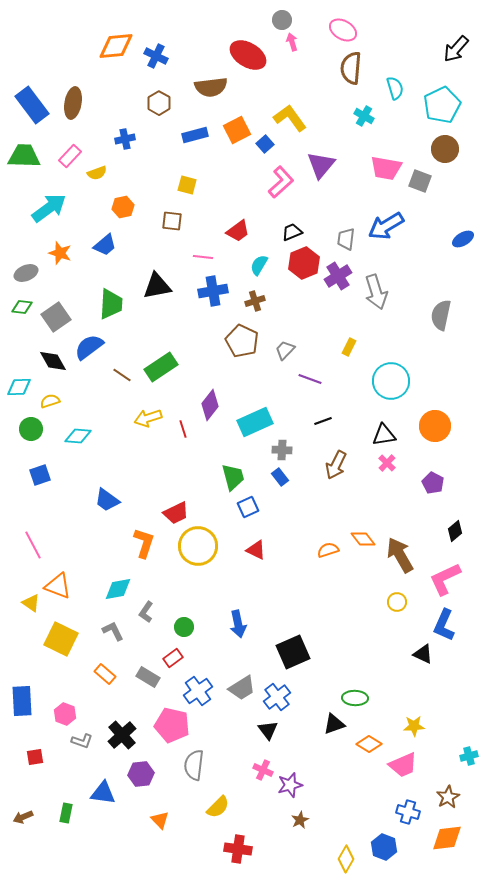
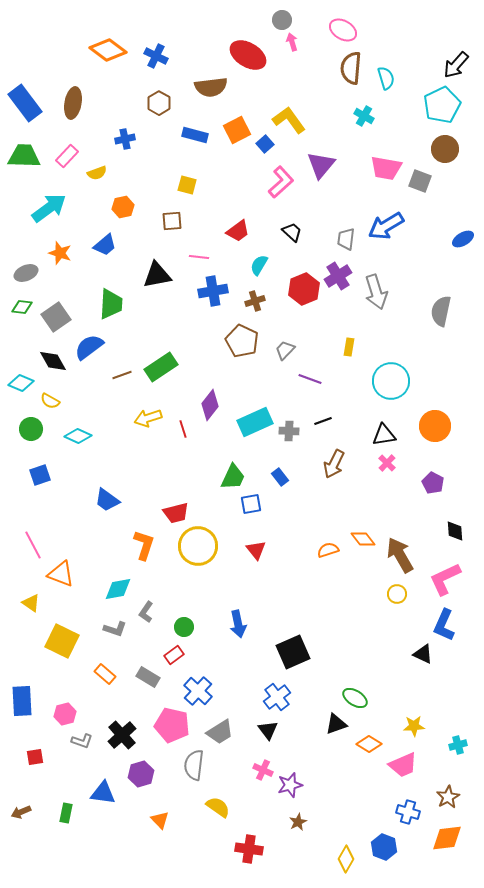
orange diamond at (116, 46): moved 8 px left, 4 px down; rotated 42 degrees clockwise
black arrow at (456, 49): moved 16 px down
cyan semicircle at (395, 88): moved 9 px left, 10 px up
blue rectangle at (32, 105): moved 7 px left, 2 px up
yellow L-shape at (290, 118): moved 1 px left, 2 px down
blue rectangle at (195, 135): rotated 30 degrees clockwise
pink rectangle at (70, 156): moved 3 px left
brown square at (172, 221): rotated 10 degrees counterclockwise
black trapezoid at (292, 232): rotated 65 degrees clockwise
pink line at (203, 257): moved 4 px left
red hexagon at (304, 263): moved 26 px down
black triangle at (157, 286): moved 11 px up
gray semicircle at (441, 315): moved 4 px up
yellow rectangle at (349, 347): rotated 18 degrees counterclockwise
brown line at (122, 375): rotated 54 degrees counterclockwise
cyan diamond at (19, 387): moved 2 px right, 4 px up; rotated 25 degrees clockwise
yellow semicircle at (50, 401): rotated 132 degrees counterclockwise
cyan diamond at (78, 436): rotated 20 degrees clockwise
gray cross at (282, 450): moved 7 px right, 19 px up
brown arrow at (336, 465): moved 2 px left, 1 px up
green trapezoid at (233, 477): rotated 40 degrees clockwise
blue square at (248, 507): moved 3 px right, 3 px up; rotated 15 degrees clockwise
red trapezoid at (176, 513): rotated 12 degrees clockwise
black diamond at (455, 531): rotated 55 degrees counterclockwise
orange L-shape at (144, 543): moved 2 px down
red triangle at (256, 550): rotated 25 degrees clockwise
orange triangle at (58, 586): moved 3 px right, 12 px up
yellow circle at (397, 602): moved 8 px up
gray L-shape at (113, 631): moved 2 px right, 2 px up; rotated 135 degrees clockwise
yellow square at (61, 639): moved 1 px right, 2 px down
red rectangle at (173, 658): moved 1 px right, 3 px up
gray trapezoid at (242, 688): moved 22 px left, 44 px down
blue cross at (198, 691): rotated 12 degrees counterclockwise
green ellipse at (355, 698): rotated 30 degrees clockwise
pink hexagon at (65, 714): rotated 25 degrees clockwise
black triangle at (334, 724): moved 2 px right
cyan cross at (469, 756): moved 11 px left, 11 px up
purple hexagon at (141, 774): rotated 10 degrees counterclockwise
yellow semicircle at (218, 807): rotated 100 degrees counterclockwise
brown arrow at (23, 817): moved 2 px left, 5 px up
brown star at (300, 820): moved 2 px left, 2 px down
red cross at (238, 849): moved 11 px right
